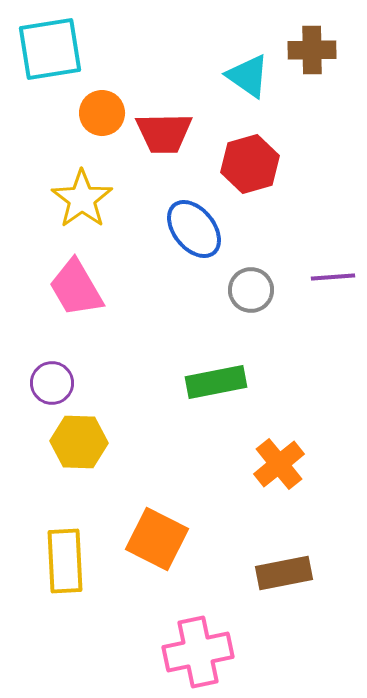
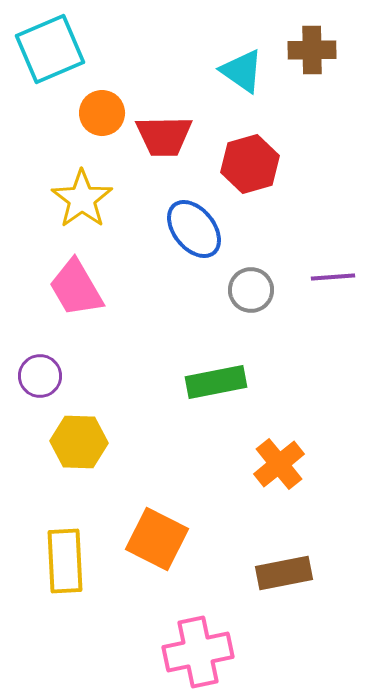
cyan square: rotated 14 degrees counterclockwise
cyan triangle: moved 6 px left, 5 px up
red trapezoid: moved 3 px down
purple circle: moved 12 px left, 7 px up
